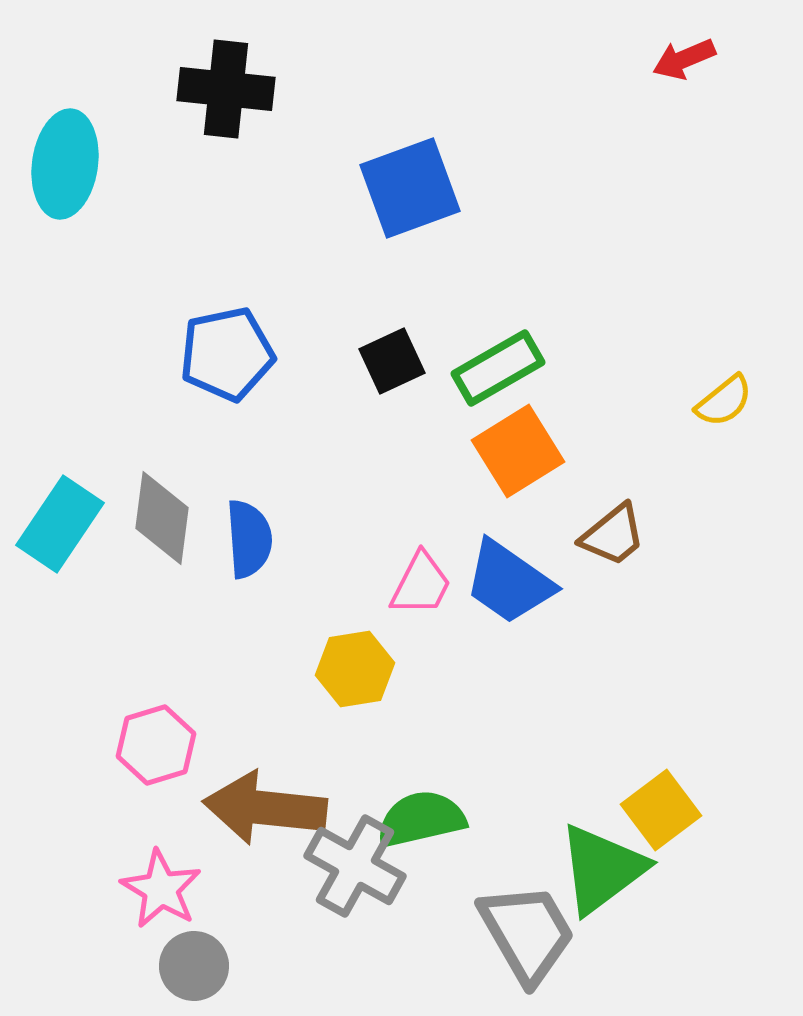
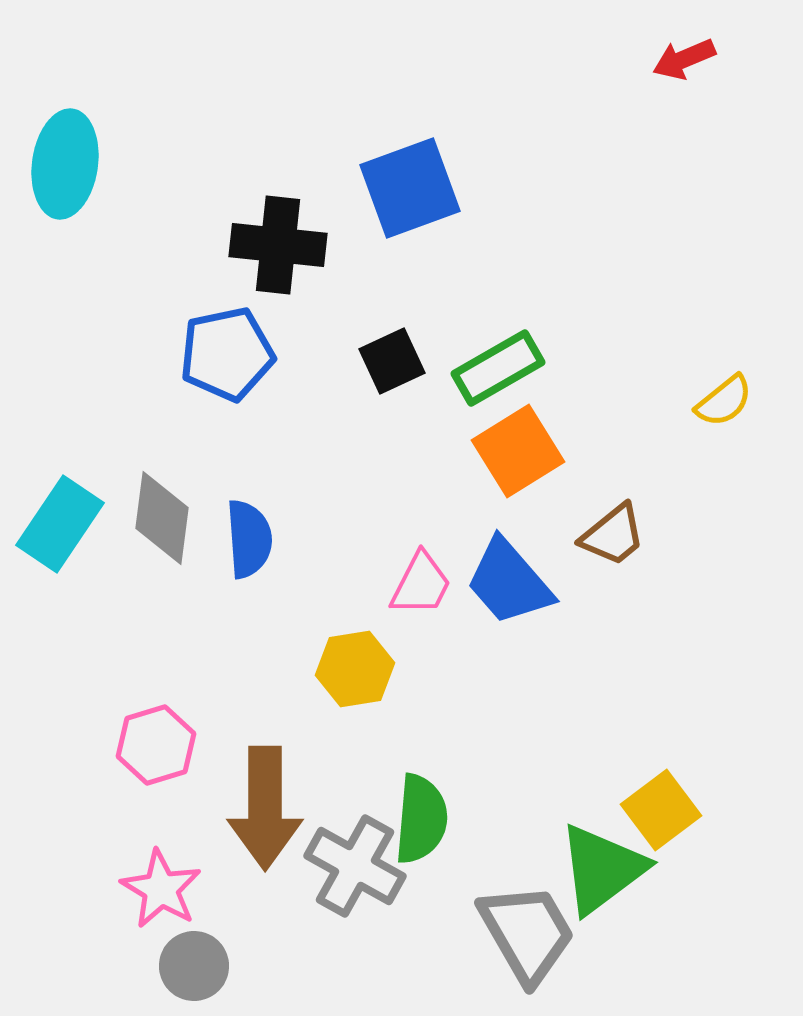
black cross: moved 52 px right, 156 px down
blue trapezoid: rotated 14 degrees clockwise
brown arrow: rotated 96 degrees counterclockwise
green semicircle: rotated 108 degrees clockwise
